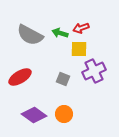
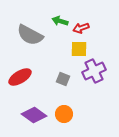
green arrow: moved 12 px up
